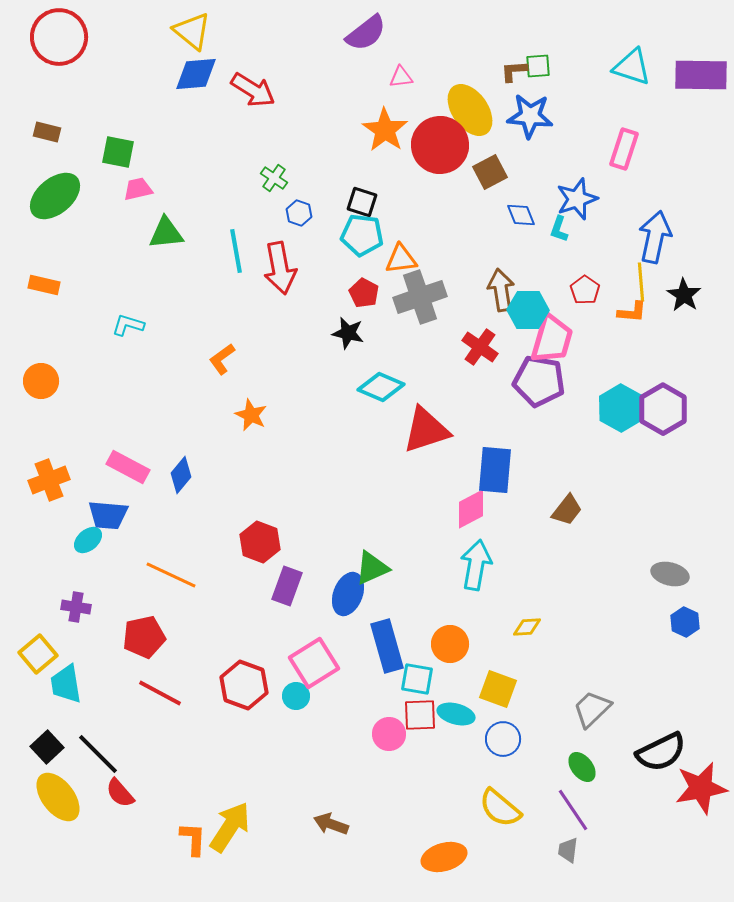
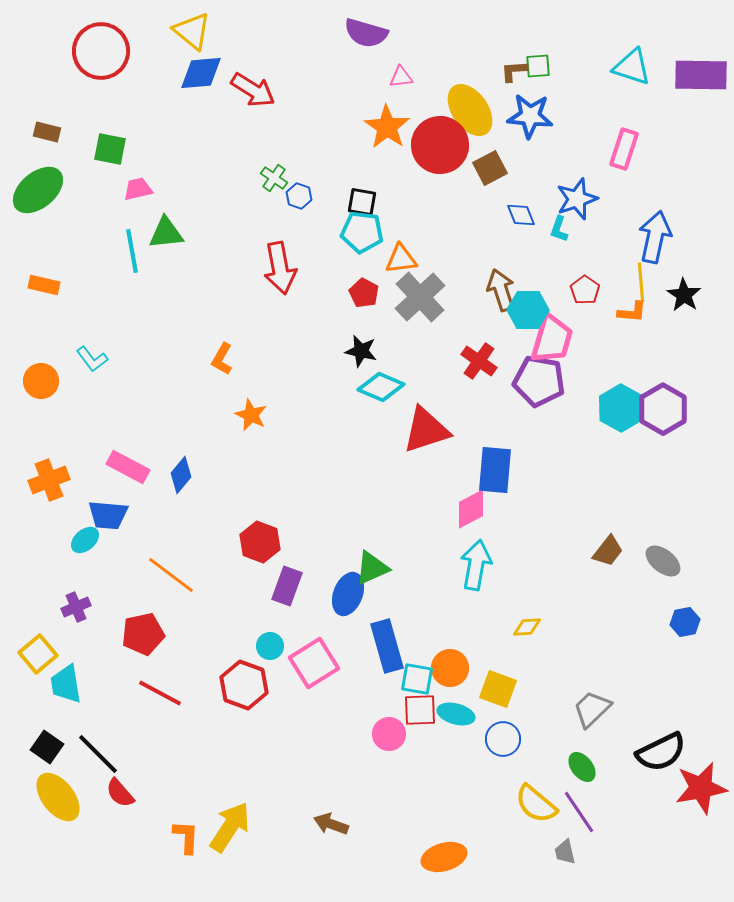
purple semicircle at (366, 33): rotated 54 degrees clockwise
red circle at (59, 37): moved 42 px right, 14 px down
blue diamond at (196, 74): moved 5 px right, 1 px up
orange star at (385, 130): moved 2 px right, 3 px up
green square at (118, 152): moved 8 px left, 3 px up
brown square at (490, 172): moved 4 px up
green ellipse at (55, 196): moved 17 px left, 6 px up
black square at (362, 202): rotated 8 degrees counterclockwise
blue hexagon at (299, 213): moved 17 px up
cyan pentagon at (362, 235): moved 3 px up
cyan line at (236, 251): moved 104 px left
brown arrow at (501, 290): rotated 9 degrees counterclockwise
gray cross at (420, 297): rotated 24 degrees counterclockwise
cyan L-shape at (128, 325): moved 36 px left, 34 px down; rotated 144 degrees counterclockwise
black star at (348, 333): moved 13 px right, 18 px down
red cross at (480, 347): moved 1 px left, 14 px down
orange L-shape at (222, 359): rotated 24 degrees counterclockwise
brown trapezoid at (567, 510): moved 41 px right, 41 px down
cyan ellipse at (88, 540): moved 3 px left
gray ellipse at (670, 574): moved 7 px left, 13 px up; rotated 24 degrees clockwise
orange line at (171, 575): rotated 12 degrees clockwise
purple cross at (76, 607): rotated 32 degrees counterclockwise
blue hexagon at (685, 622): rotated 24 degrees clockwise
red pentagon at (144, 637): moved 1 px left, 3 px up
orange circle at (450, 644): moved 24 px down
cyan circle at (296, 696): moved 26 px left, 50 px up
red square at (420, 715): moved 5 px up
black square at (47, 747): rotated 12 degrees counterclockwise
yellow semicircle at (500, 808): moved 36 px right, 4 px up
purple line at (573, 810): moved 6 px right, 2 px down
orange L-shape at (193, 839): moved 7 px left, 2 px up
gray trapezoid at (568, 850): moved 3 px left, 2 px down; rotated 20 degrees counterclockwise
